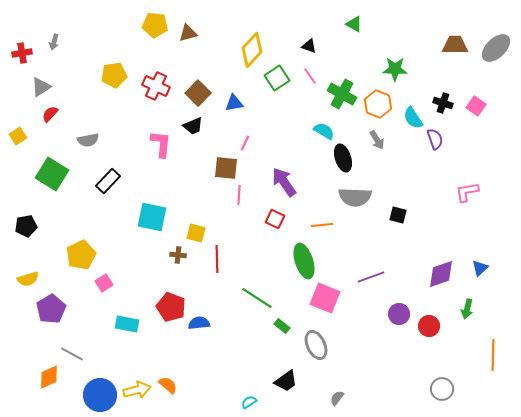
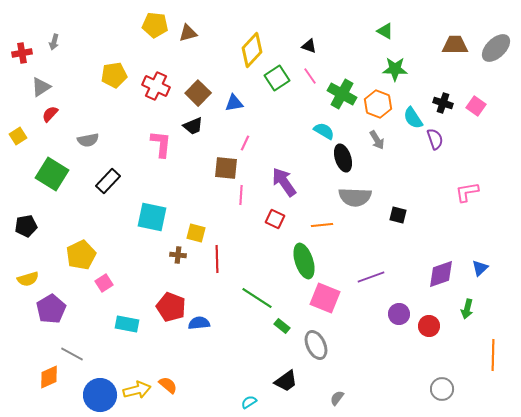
green triangle at (354, 24): moved 31 px right, 7 px down
pink line at (239, 195): moved 2 px right
